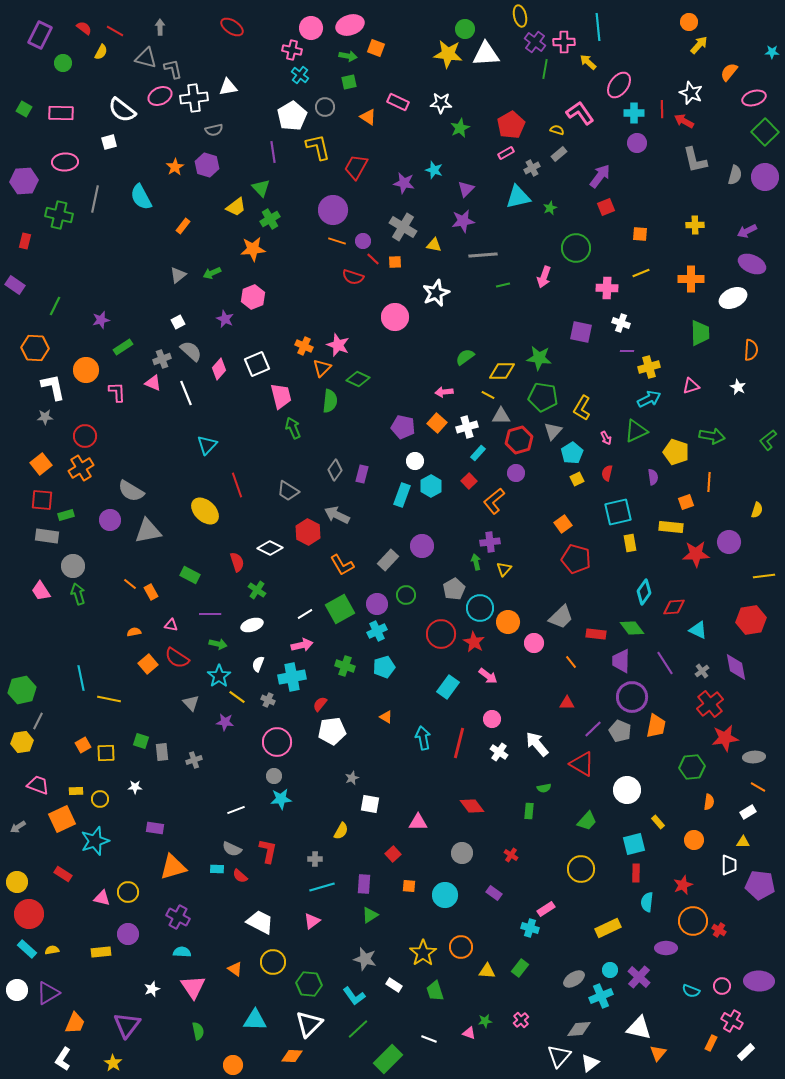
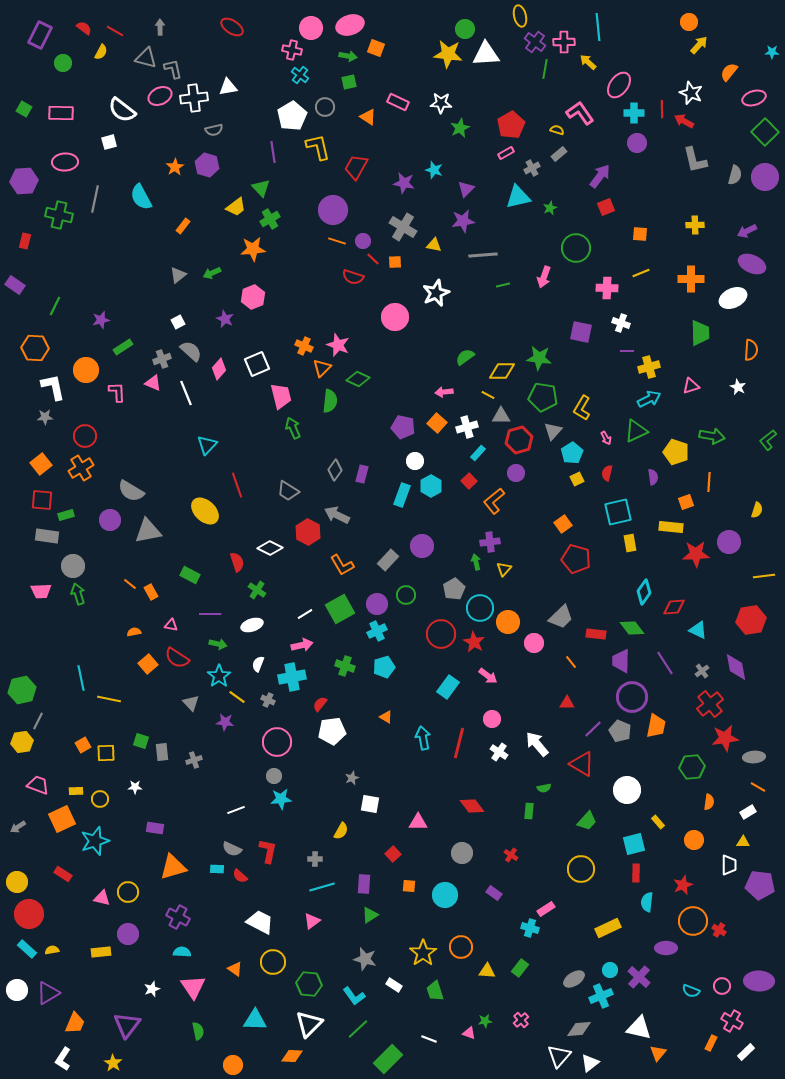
pink trapezoid at (41, 591): rotated 60 degrees counterclockwise
